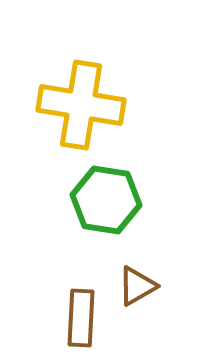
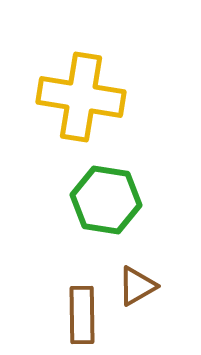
yellow cross: moved 8 px up
brown rectangle: moved 1 px right, 3 px up; rotated 4 degrees counterclockwise
